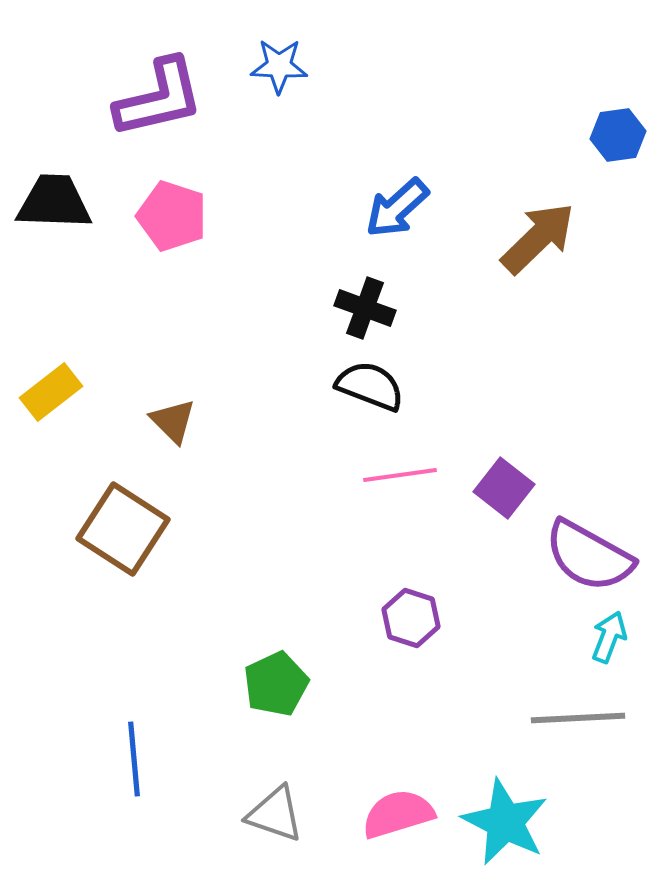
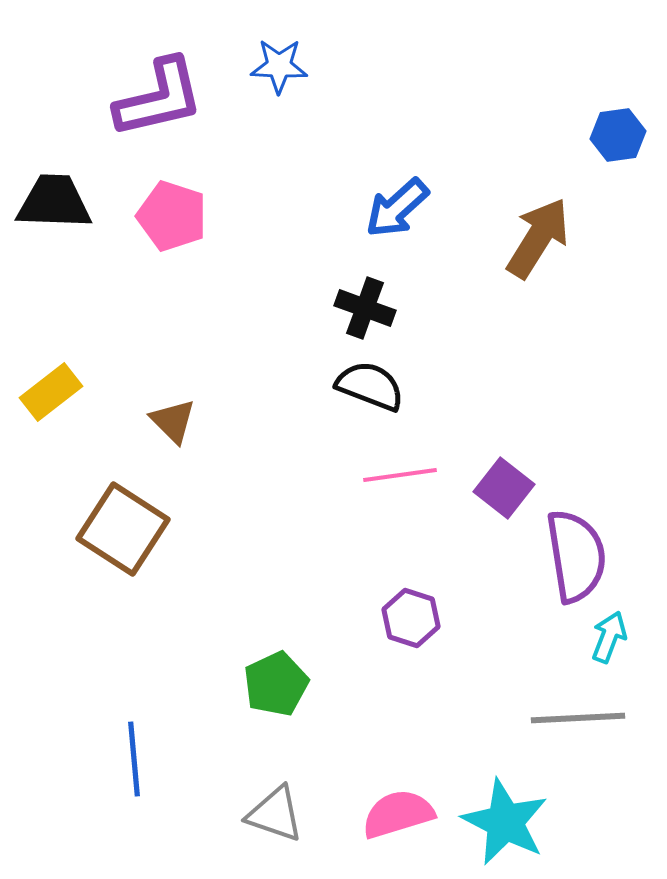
brown arrow: rotated 14 degrees counterclockwise
purple semicircle: moved 13 px left; rotated 128 degrees counterclockwise
